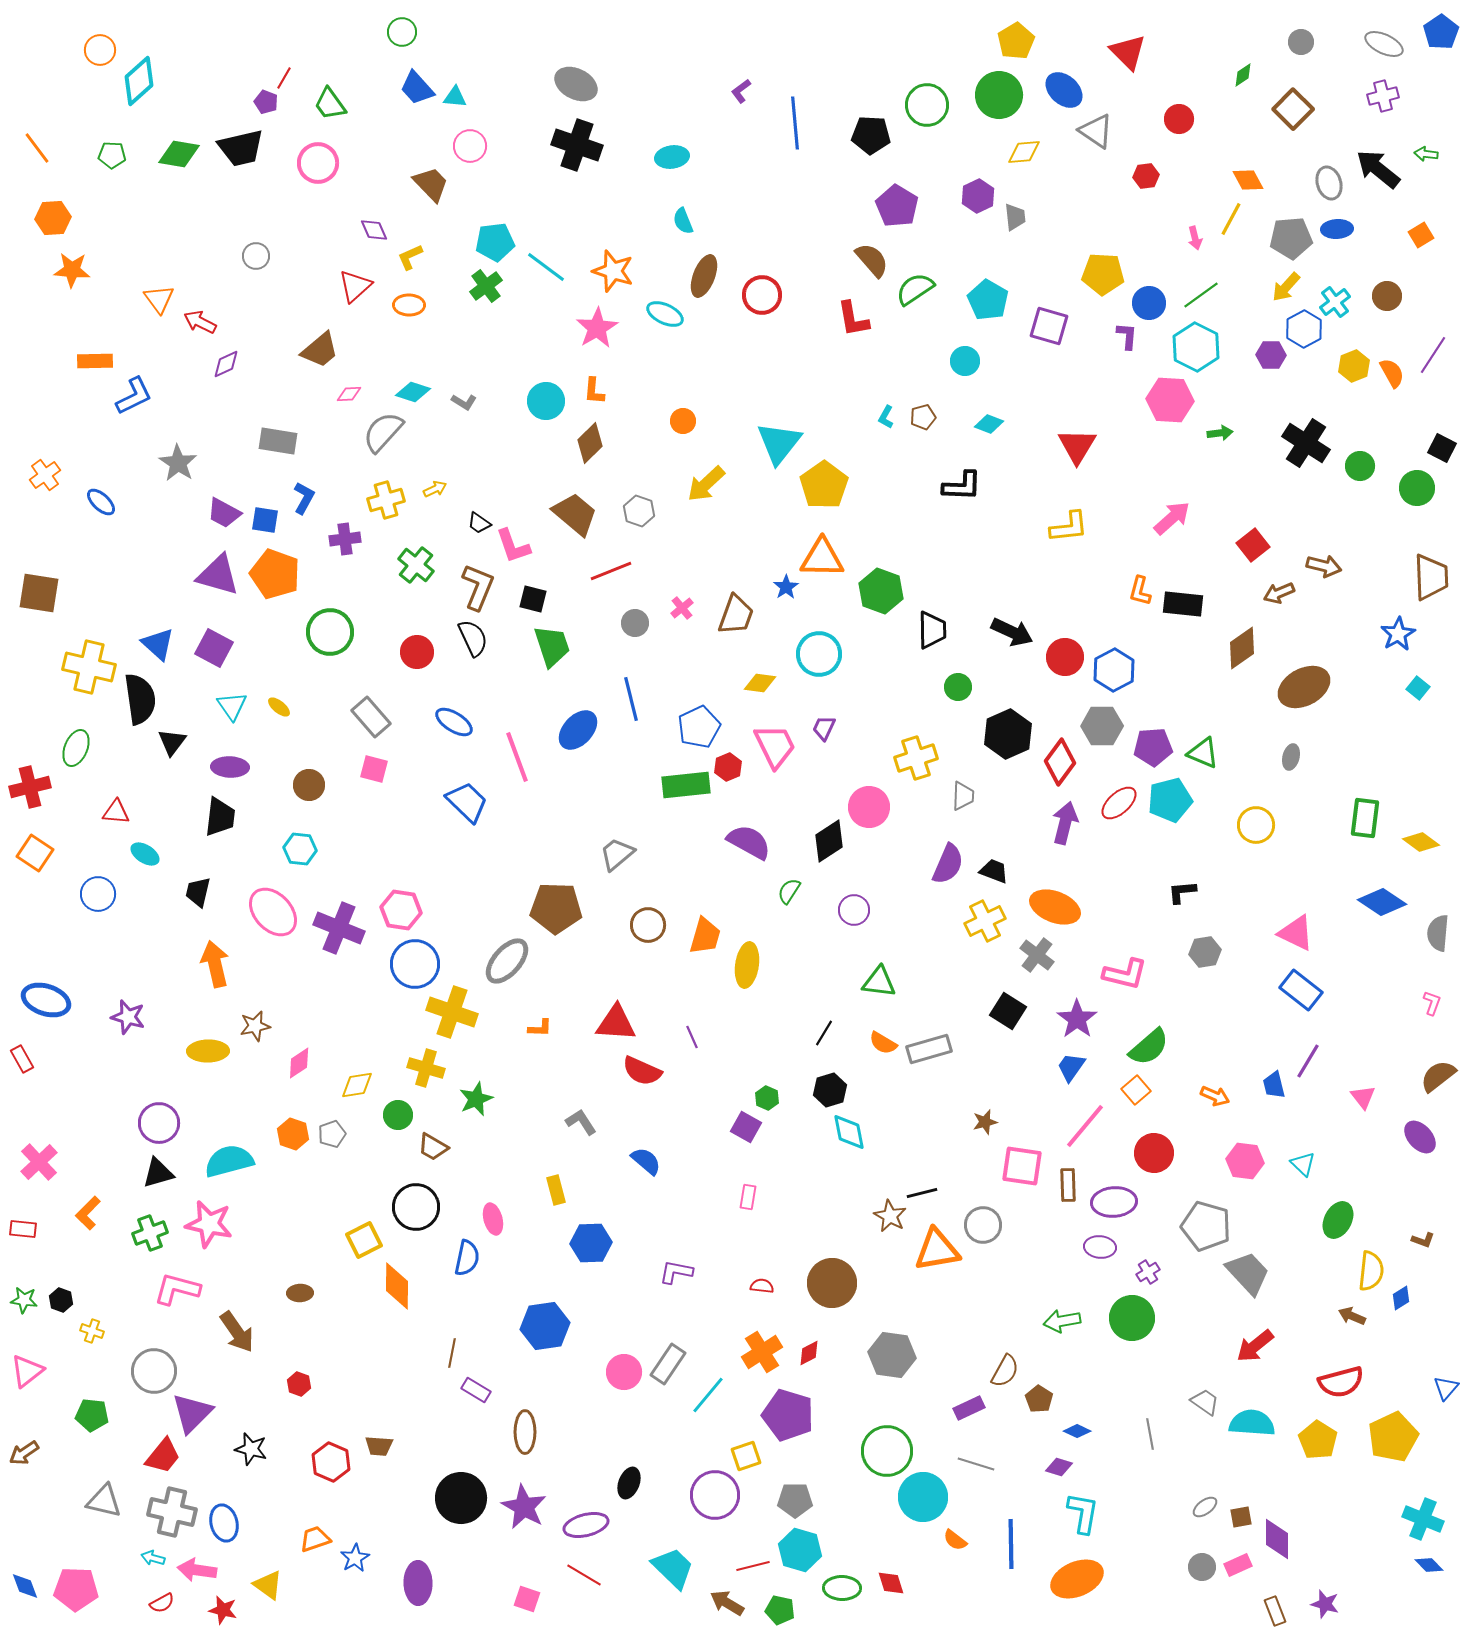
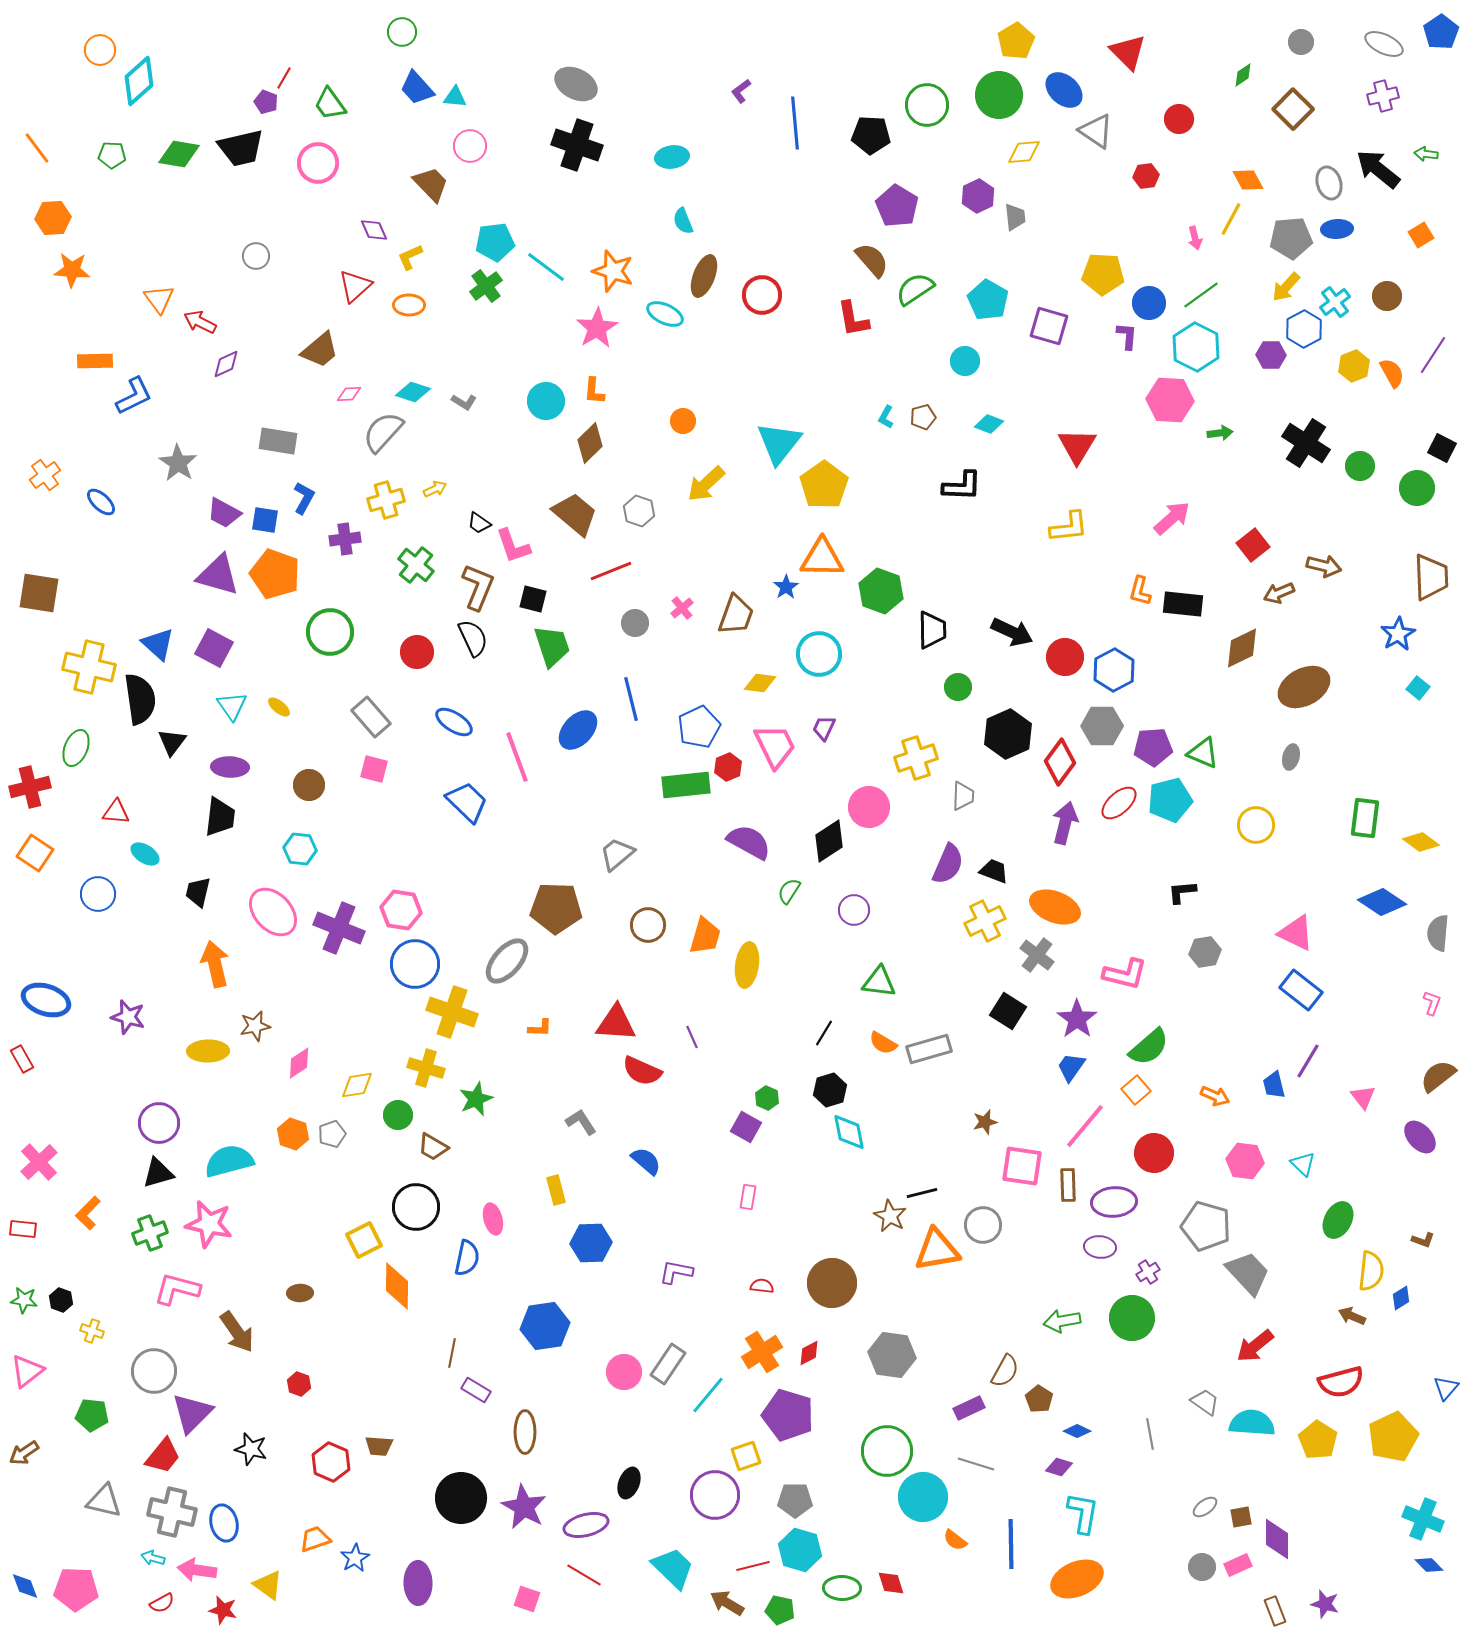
brown diamond at (1242, 648): rotated 9 degrees clockwise
